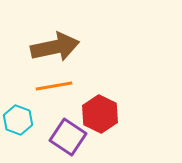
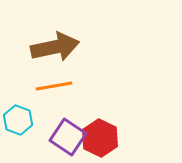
red hexagon: moved 24 px down
